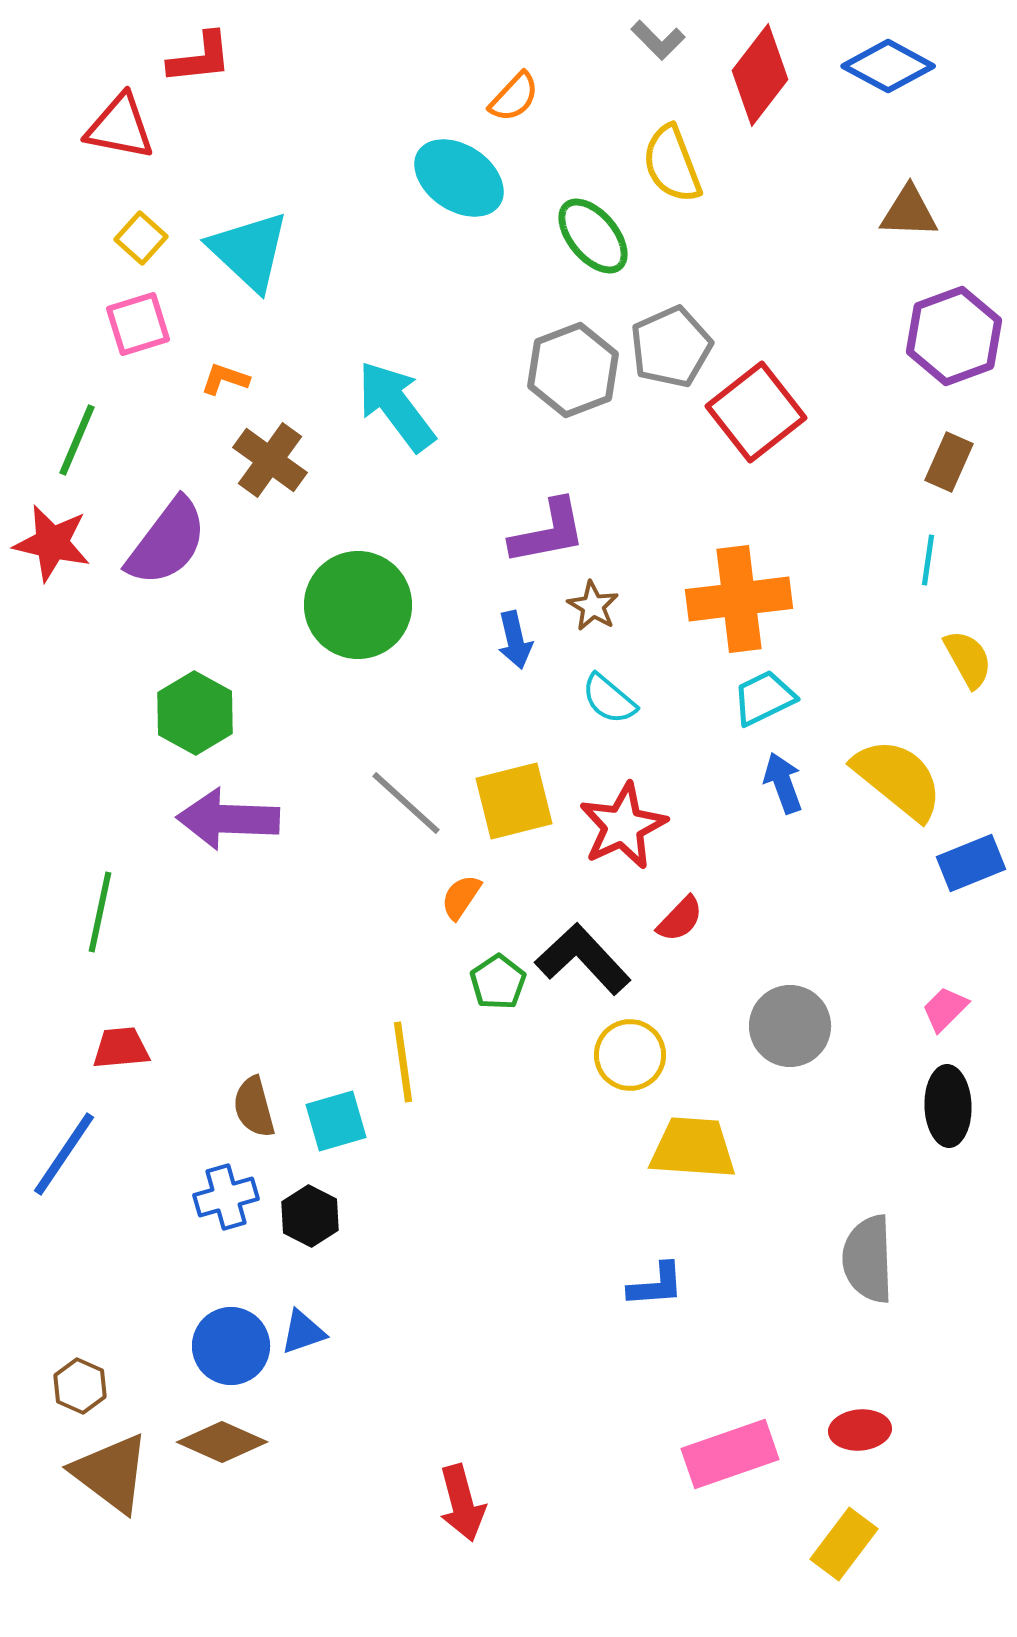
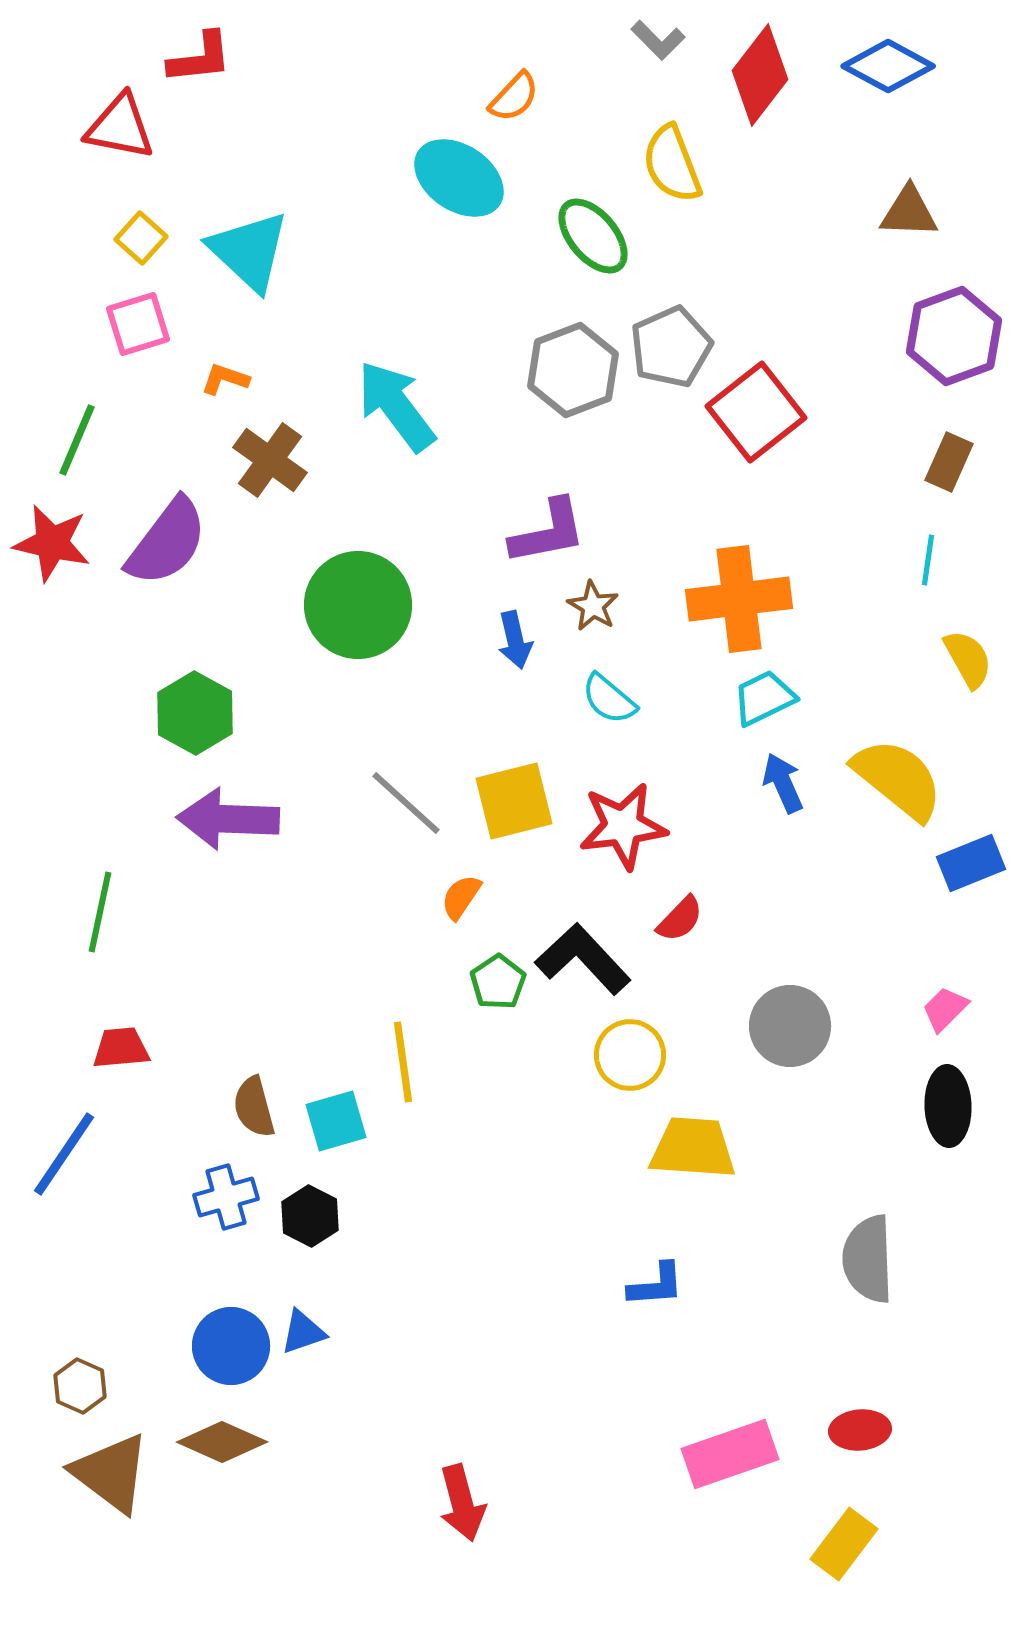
blue arrow at (783, 783): rotated 4 degrees counterclockwise
red star at (623, 826): rotated 18 degrees clockwise
